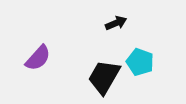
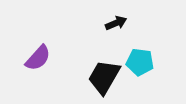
cyan pentagon: rotated 12 degrees counterclockwise
